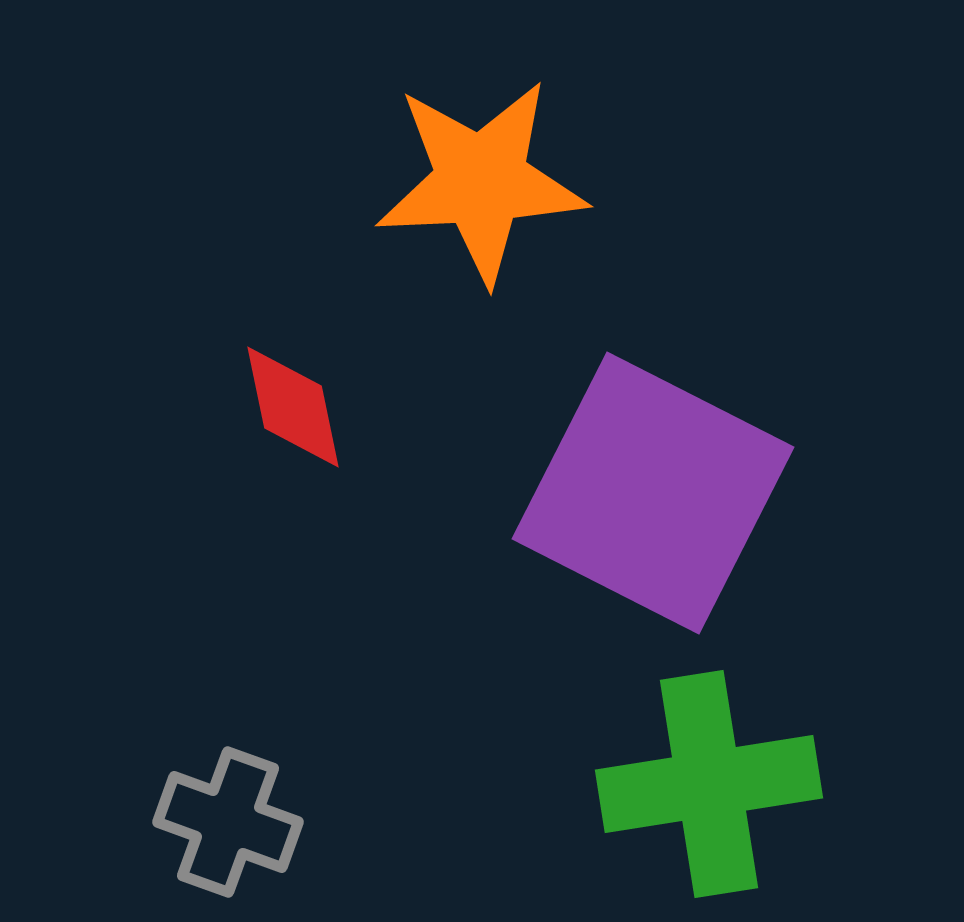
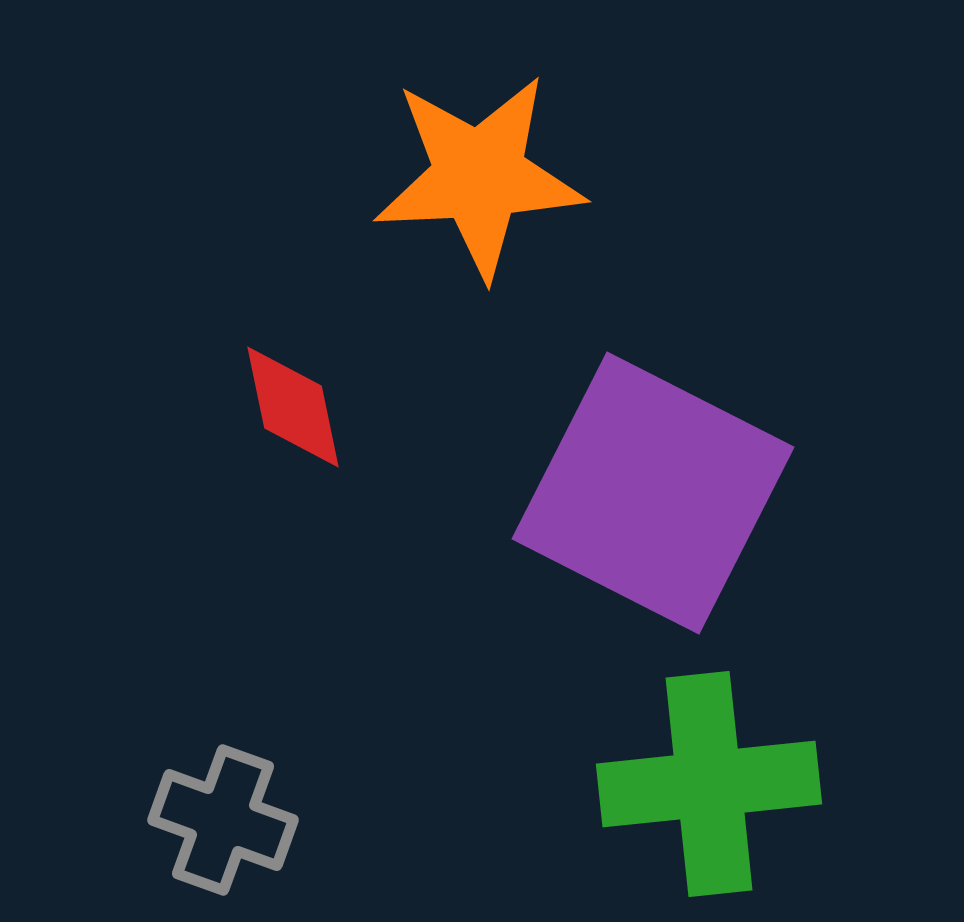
orange star: moved 2 px left, 5 px up
green cross: rotated 3 degrees clockwise
gray cross: moved 5 px left, 2 px up
